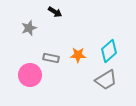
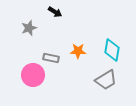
cyan diamond: moved 3 px right, 1 px up; rotated 40 degrees counterclockwise
orange star: moved 4 px up
pink circle: moved 3 px right
